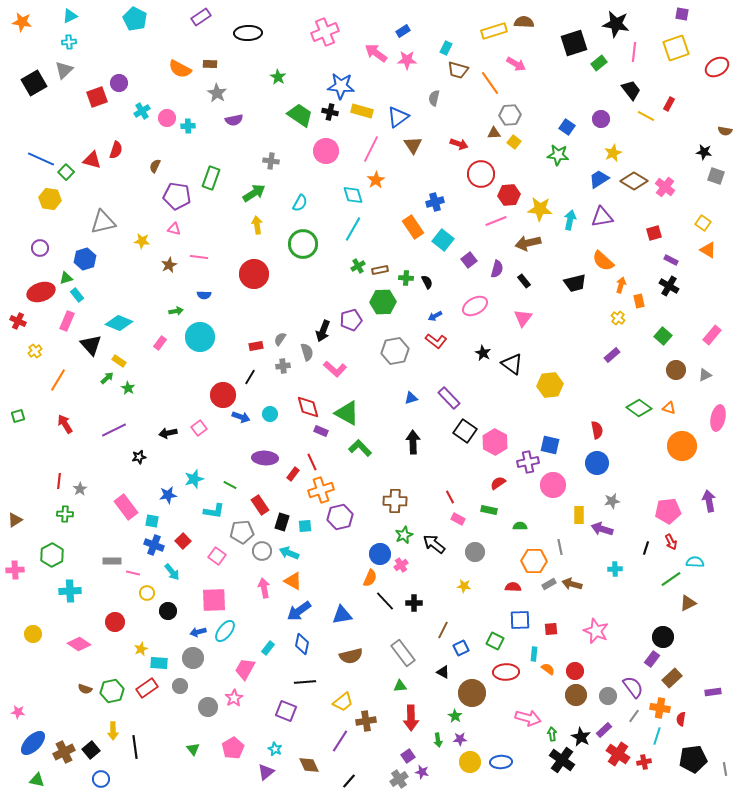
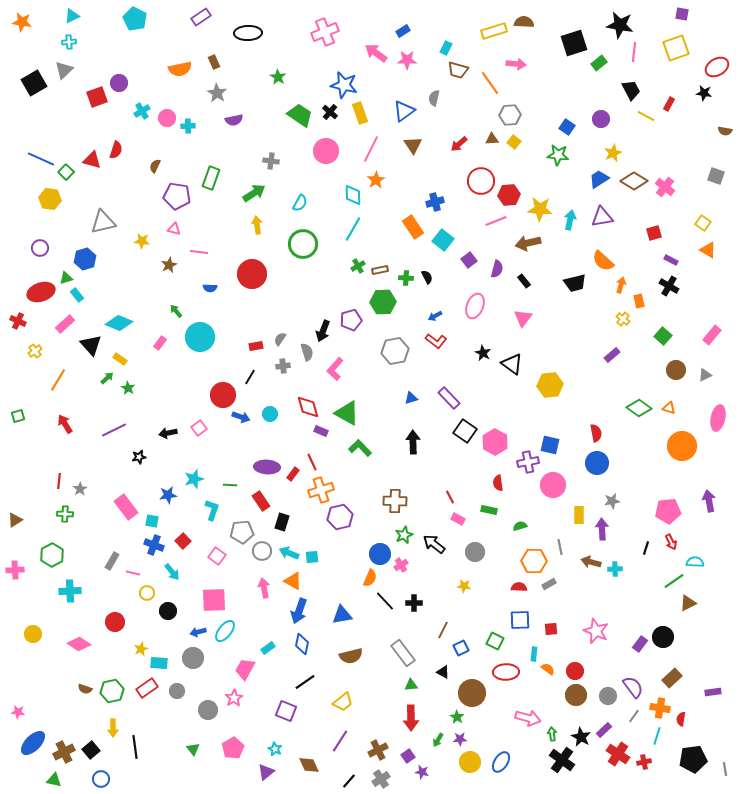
cyan triangle at (70, 16): moved 2 px right
black star at (616, 24): moved 4 px right, 1 px down
brown rectangle at (210, 64): moved 4 px right, 2 px up; rotated 64 degrees clockwise
pink arrow at (516, 64): rotated 24 degrees counterclockwise
orange semicircle at (180, 69): rotated 40 degrees counterclockwise
blue star at (341, 86): moved 3 px right, 1 px up; rotated 8 degrees clockwise
black trapezoid at (631, 90): rotated 10 degrees clockwise
yellow rectangle at (362, 111): moved 2 px left, 2 px down; rotated 55 degrees clockwise
black cross at (330, 112): rotated 28 degrees clockwise
blue triangle at (398, 117): moved 6 px right, 6 px up
brown triangle at (494, 133): moved 2 px left, 6 px down
red arrow at (459, 144): rotated 120 degrees clockwise
black star at (704, 152): moved 59 px up
red circle at (481, 174): moved 7 px down
cyan diamond at (353, 195): rotated 15 degrees clockwise
pink line at (199, 257): moved 5 px up
red circle at (254, 274): moved 2 px left
black semicircle at (427, 282): moved 5 px up
blue semicircle at (204, 295): moved 6 px right, 7 px up
pink ellipse at (475, 306): rotated 40 degrees counterclockwise
green arrow at (176, 311): rotated 120 degrees counterclockwise
yellow cross at (618, 318): moved 5 px right, 1 px down
pink rectangle at (67, 321): moved 2 px left, 3 px down; rotated 24 degrees clockwise
yellow rectangle at (119, 361): moved 1 px right, 2 px up
pink L-shape at (335, 369): rotated 90 degrees clockwise
red semicircle at (597, 430): moved 1 px left, 3 px down
purple ellipse at (265, 458): moved 2 px right, 9 px down
red semicircle at (498, 483): rotated 63 degrees counterclockwise
green line at (230, 485): rotated 24 degrees counterclockwise
red rectangle at (260, 505): moved 1 px right, 4 px up
cyan L-shape at (214, 511): moved 2 px left, 1 px up; rotated 80 degrees counterclockwise
cyan square at (305, 526): moved 7 px right, 31 px down
green semicircle at (520, 526): rotated 16 degrees counterclockwise
purple arrow at (602, 529): rotated 70 degrees clockwise
gray rectangle at (112, 561): rotated 60 degrees counterclockwise
green line at (671, 579): moved 3 px right, 2 px down
brown arrow at (572, 584): moved 19 px right, 22 px up
red semicircle at (513, 587): moved 6 px right
blue arrow at (299, 611): rotated 35 degrees counterclockwise
cyan rectangle at (268, 648): rotated 16 degrees clockwise
purple rectangle at (652, 659): moved 12 px left, 15 px up
black line at (305, 682): rotated 30 degrees counterclockwise
gray circle at (180, 686): moved 3 px left, 5 px down
green triangle at (400, 686): moved 11 px right, 1 px up
gray circle at (208, 707): moved 3 px down
green star at (455, 716): moved 2 px right, 1 px down
brown cross at (366, 721): moved 12 px right, 29 px down; rotated 18 degrees counterclockwise
yellow arrow at (113, 731): moved 3 px up
green arrow at (438, 740): rotated 40 degrees clockwise
blue ellipse at (501, 762): rotated 55 degrees counterclockwise
gray cross at (399, 779): moved 18 px left
green triangle at (37, 780): moved 17 px right
